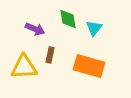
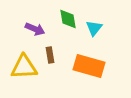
brown rectangle: rotated 21 degrees counterclockwise
